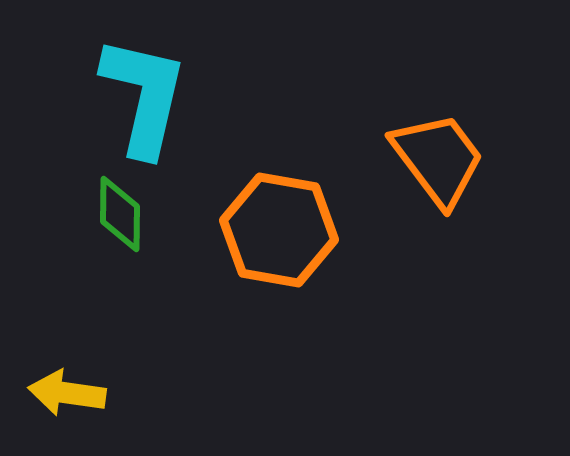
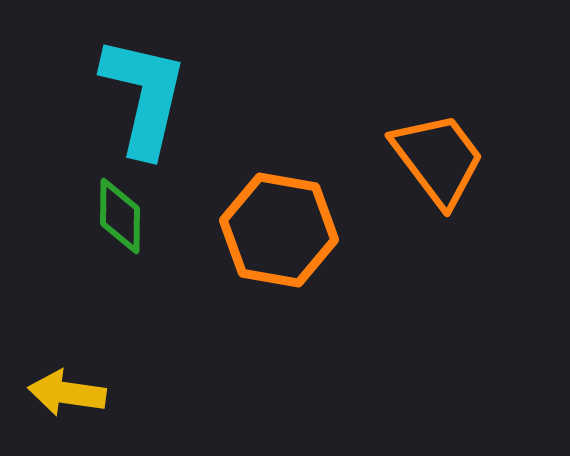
green diamond: moved 2 px down
